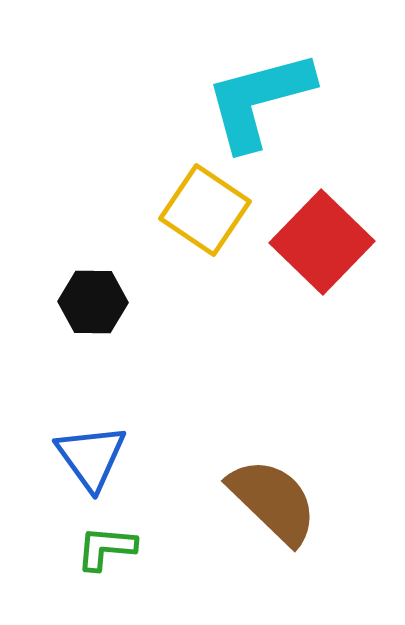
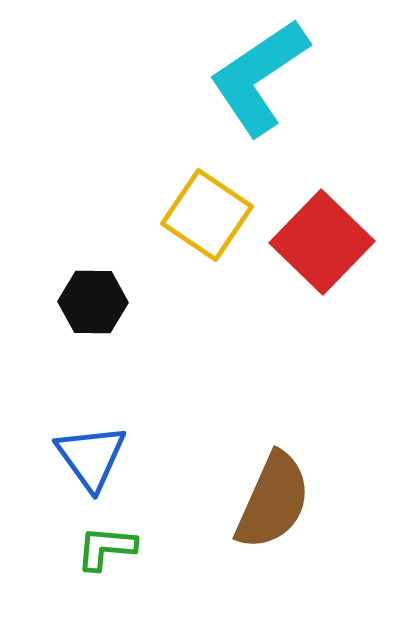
cyan L-shape: moved 23 px up; rotated 19 degrees counterclockwise
yellow square: moved 2 px right, 5 px down
brown semicircle: rotated 70 degrees clockwise
